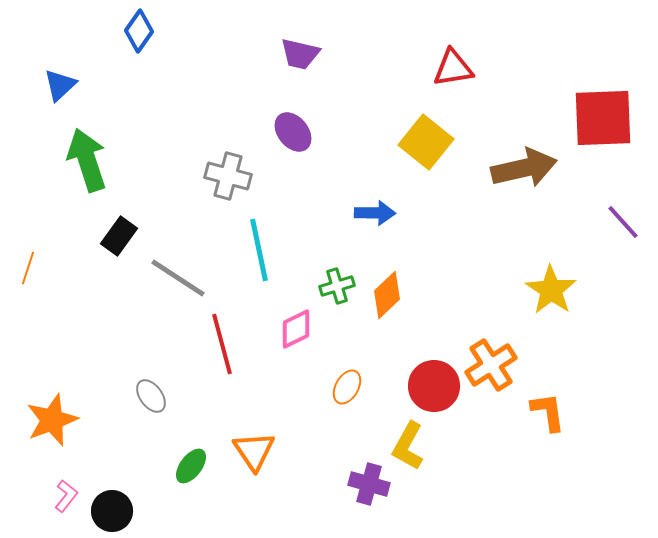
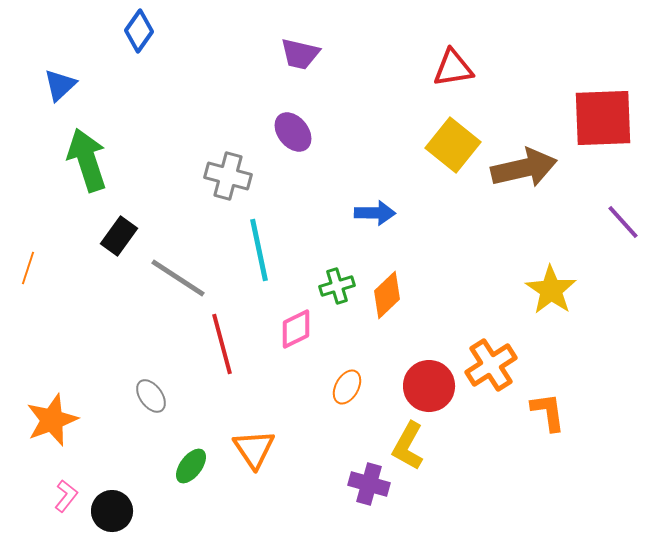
yellow square: moved 27 px right, 3 px down
red circle: moved 5 px left
orange triangle: moved 2 px up
